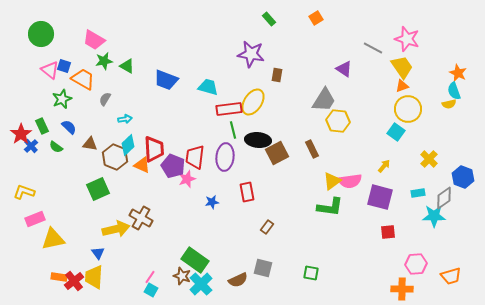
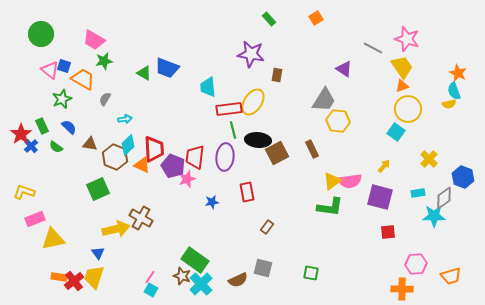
green triangle at (127, 66): moved 17 px right, 7 px down
blue trapezoid at (166, 80): moved 1 px right, 12 px up
cyan trapezoid at (208, 87): rotated 110 degrees counterclockwise
yellow trapezoid at (94, 277): rotated 15 degrees clockwise
